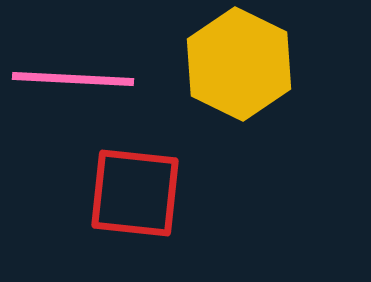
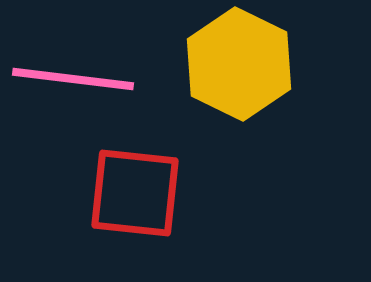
pink line: rotated 4 degrees clockwise
